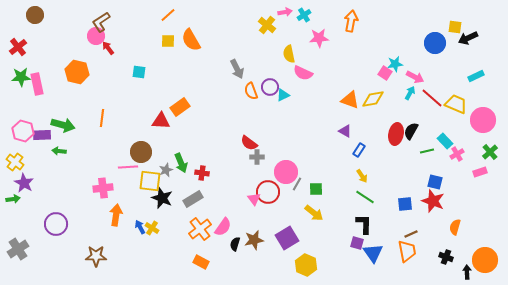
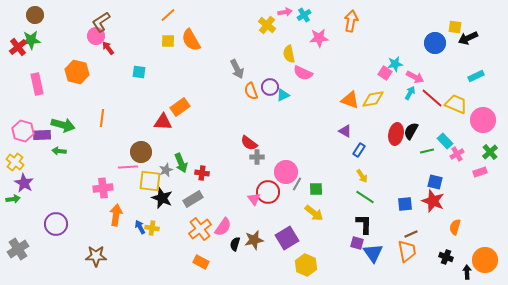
green star at (21, 77): moved 10 px right, 37 px up
red triangle at (161, 121): moved 2 px right, 1 px down
yellow cross at (152, 228): rotated 24 degrees counterclockwise
